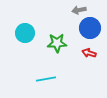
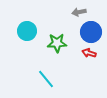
gray arrow: moved 2 px down
blue circle: moved 1 px right, 4 px down
cyan circle: moved 2 px right, 2 px up
cyan line: rotated 60 degrees clockwise
